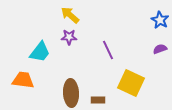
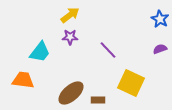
yellow arrow: rotated 102 degrees clockwise
blue star: moved 1 px up
purple star: moved 1 px right
purple line: rotated 18 degrees counterclockwise
brown ellipse: rotated 52 degrees clockwise
